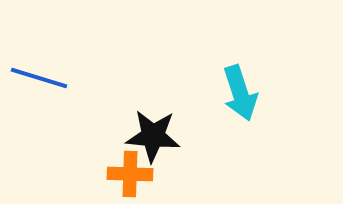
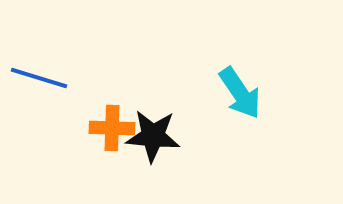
cyan arrow: rotated 16 degrees counterclockwise
orange cross: moved 18 px left, 46 px up
